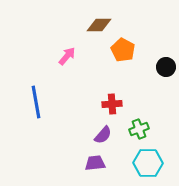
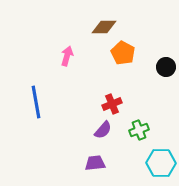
brown diamond: moved 5 px right, 2 px down
orange pentagon: moved 3 px down
pink arrow: rotated 24 degrees counterclockwise
red cross: rotated 18 degrees counterclockwise
green cross: moved 1 px down
purple semicircle: moved 5 px up
cyan hexagon: moved 13 px right
